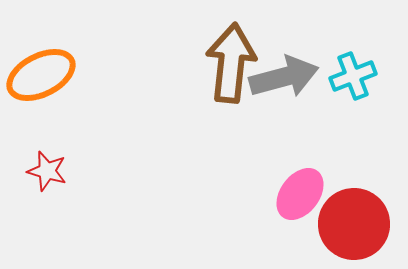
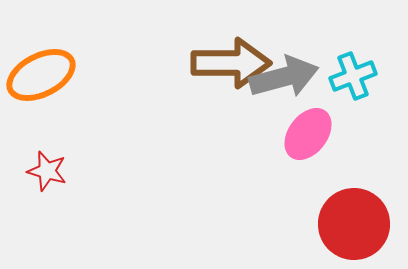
brown arrow: rotated 84 degrees clockwise
pink ellipse: moved 8 px right, 60 px up
